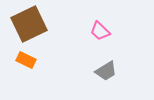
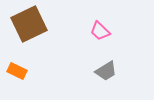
orange rectangle: moved 9 px left, 11 px down
